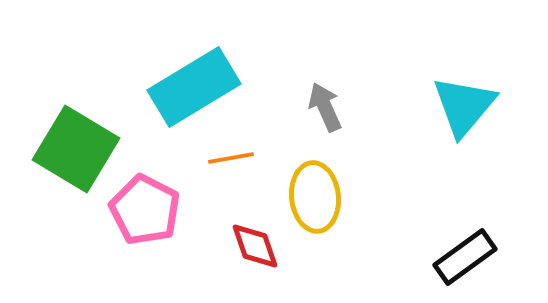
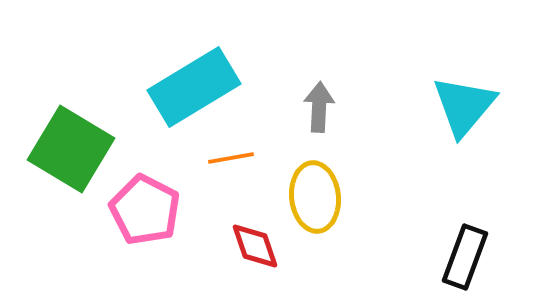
gray arrow: moved 6 px left; rotated 27 degrees clockwise
green square: moved 5 px left
black rectangle: rotated 34 degrees counterclockwise
